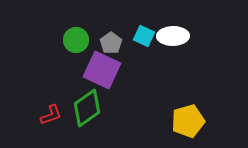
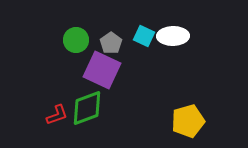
green diamond: rotated 15 degrees clockwise
red L-shape: moved 6 px right
